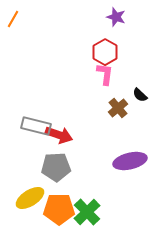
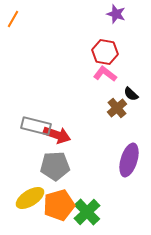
purple star: moved 3 px up
red hexagon: rotated 20 degrees counterclockwise
pink L-shape: rotated 60 degrees counterclockwise
black semicircle: moved 9 px left, 1 px up
brown cross: moved 1 px left
red arrow: moved 2 px left
purple ellipse: moved 1 px left, 1 px up; rotated 60 degrees counterclockwise
gray pentagon: moved 1 px left, 1 px up
orange pentagon: moved 4 px up; rotated 16 degrees counterclockwise
